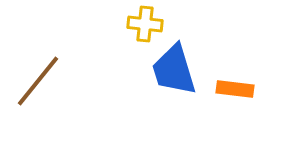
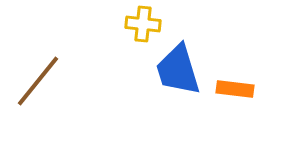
yellow cross: moved 2 px left
blue trapezoid: moved 4 px right
